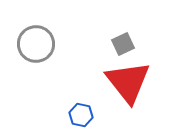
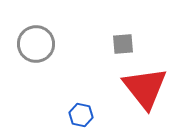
gray square: rotated 20 degrees clockwise
red triangle: moved 17 px right, 6 px down
